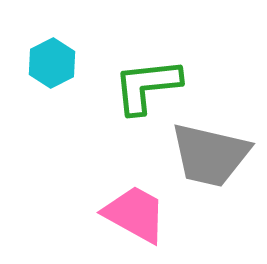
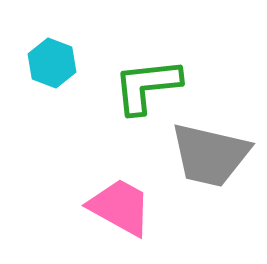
cyan hexagon: rotated 12 degrees counterclockwise
pink trapezoid: moved 15 px left, 7 px up
